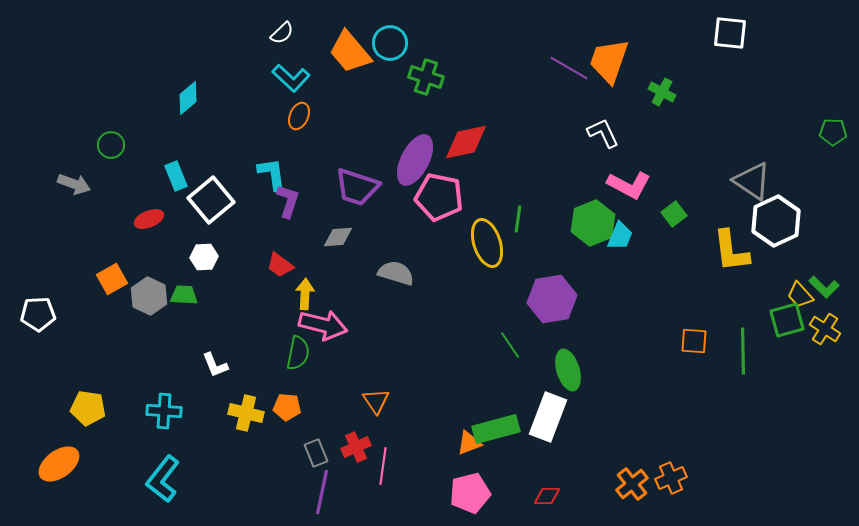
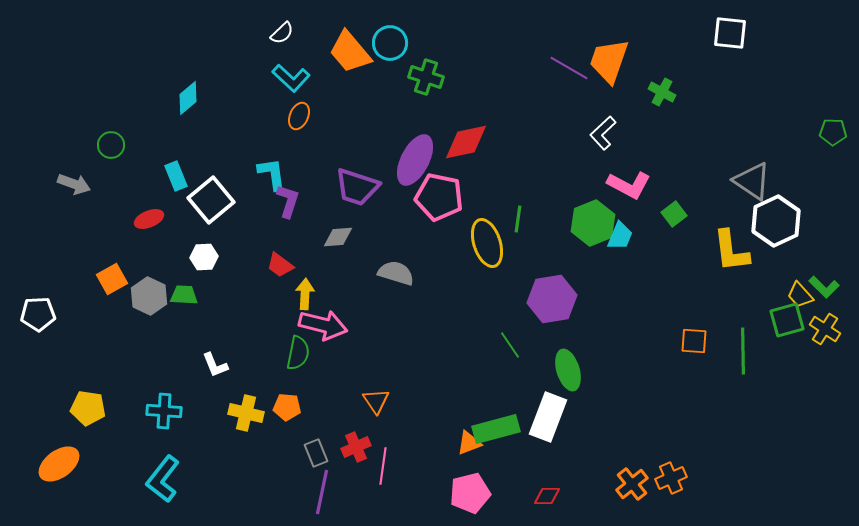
white L-shape at (603, 133): rotated 108 degrees counterclockwise
